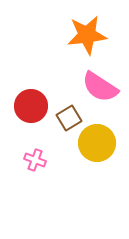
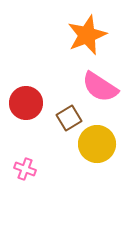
orange star: rotated 15 degrees counterclockwise
red circle: moved 5 px left, 3 px up
yellow circle: moved 1 px down
pink cross: moved 10 px left, 9 px down
